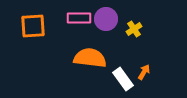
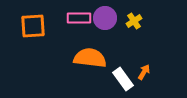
purple circle: moved 1 px left, 1 px up
yellow cross: moved 8 px up
